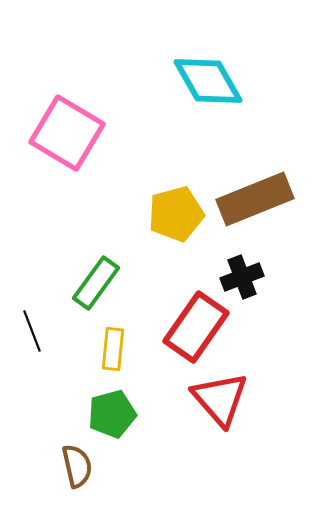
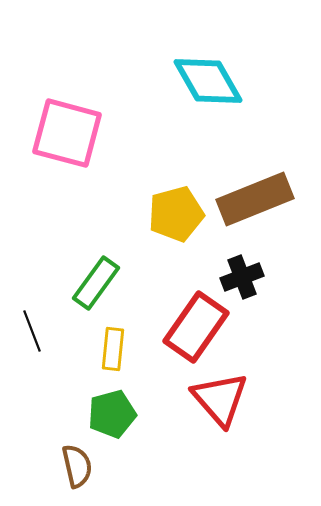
pink square: rotated 16 degrees counterclockwise
